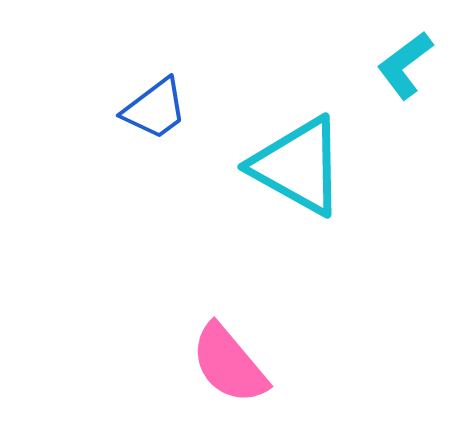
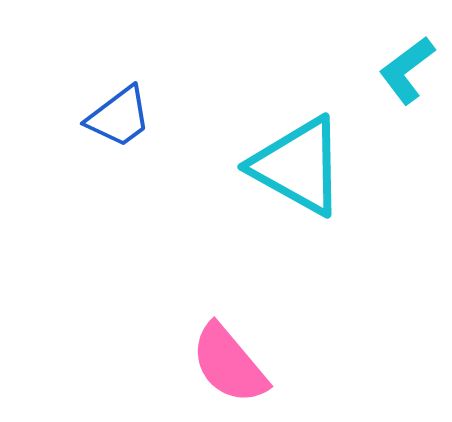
cyan L-shape: moved 2 px right, 5 px down
blue trapezoid: moved 36 px left, 8 px down
